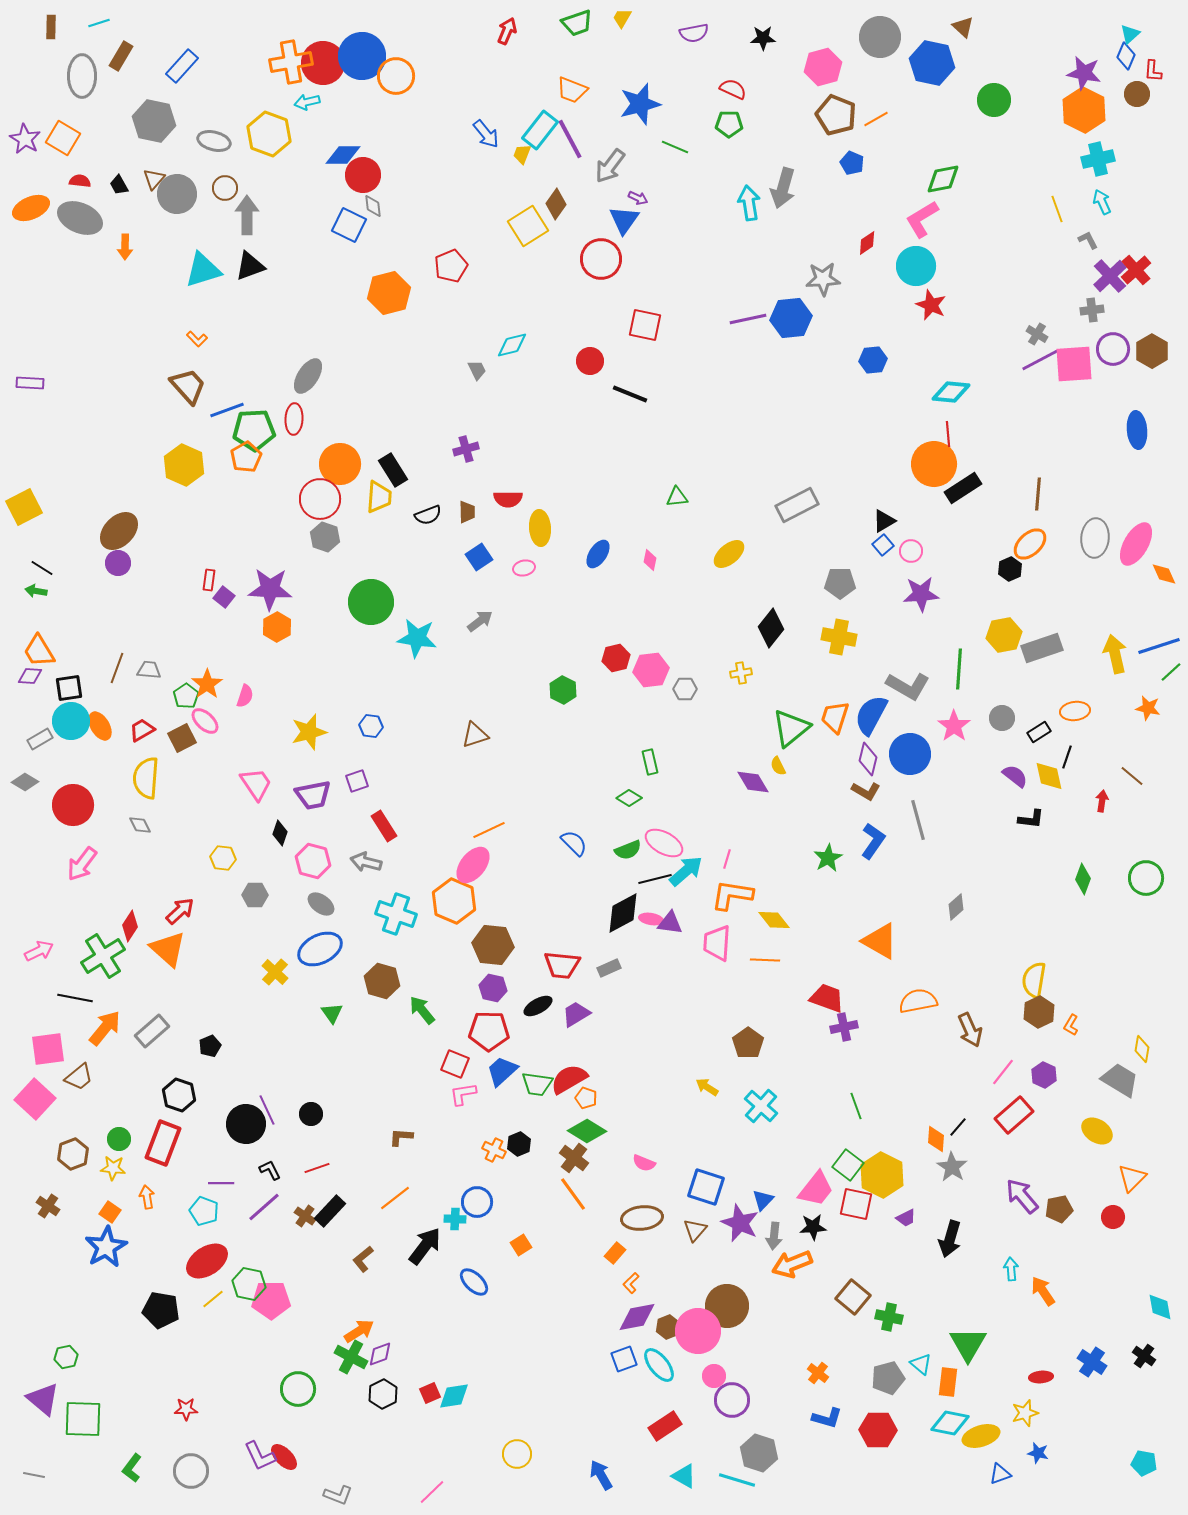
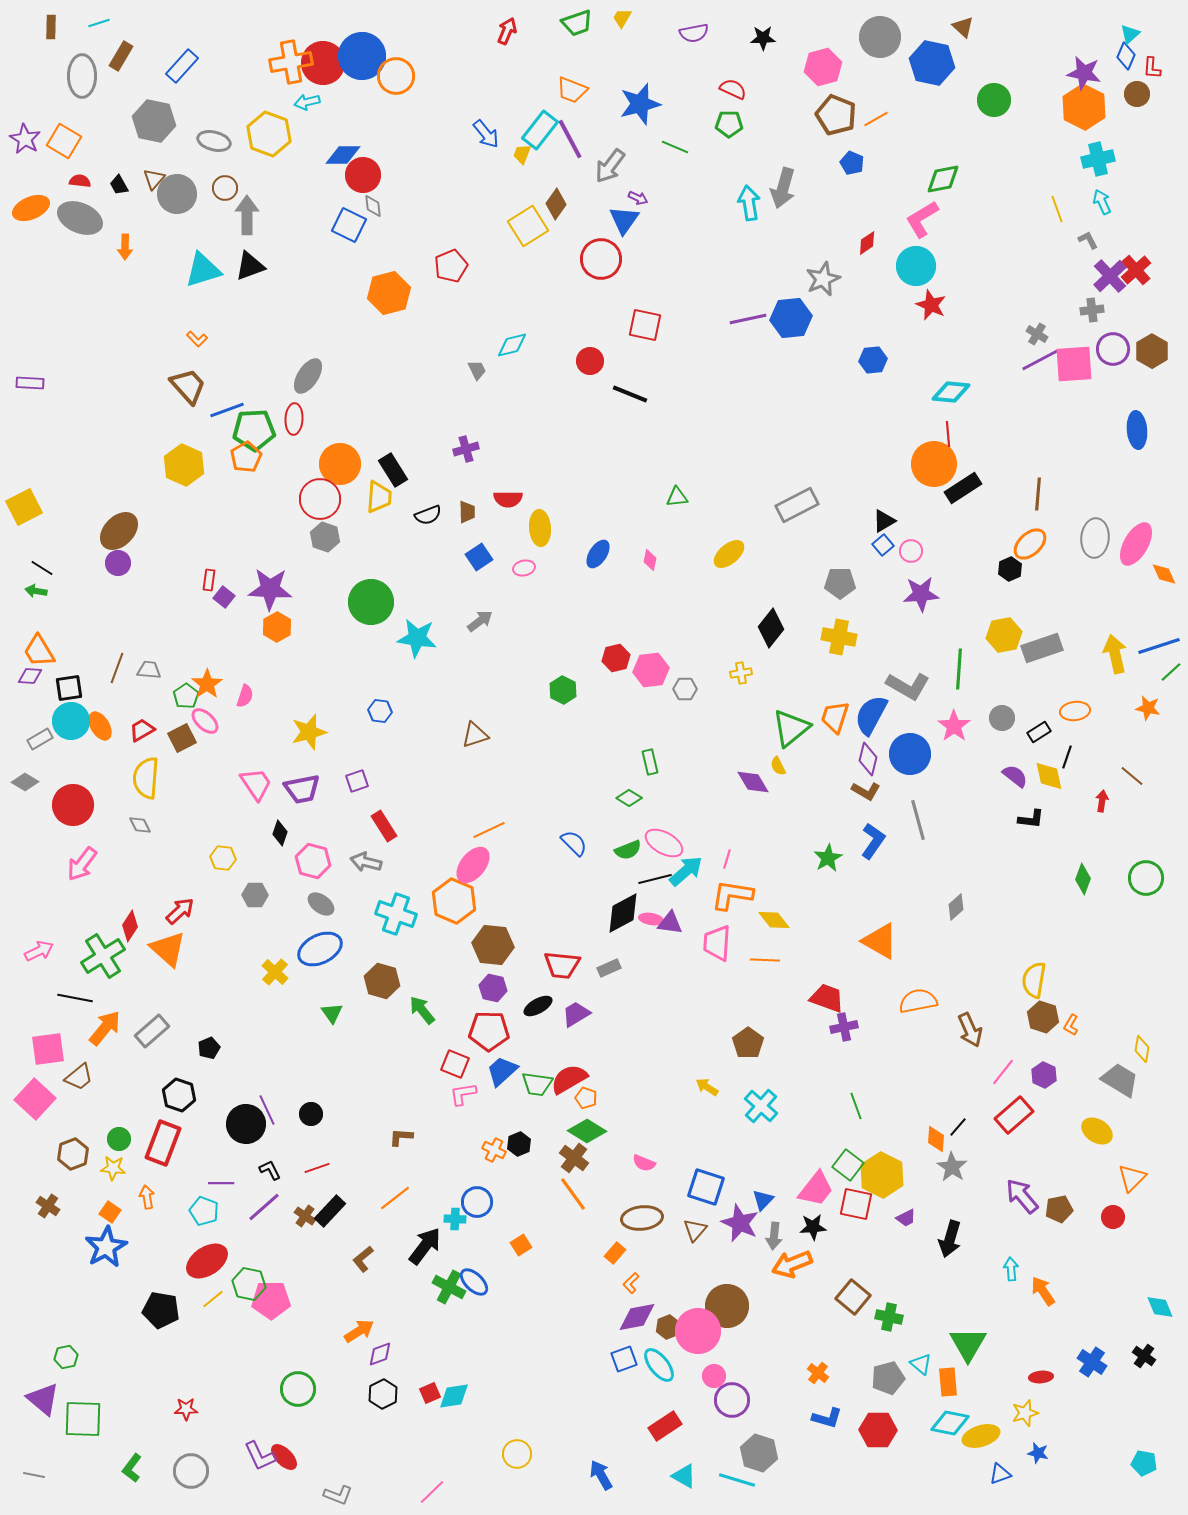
red L-shape at (1153, 71): moved 1 px left, 3 px up
orange hexagon at (1084, 110): moved 3 px up
orange square at (63, 138): moved 1 px right, 3 px down
gray star at (823, 279): rotated 20 degrees counterclockwise
blue hexagon at (371, 726): moved 9 px right, 15 px up
purple trapezoid at (313, 795): moved 11 px left, 6 px up
brown hexagon at (1039, 1012): moved 4 px right, 5 px down; rotated 16 degrees counterclockwise
black pentagon at (210, 1046): moved 1 px left, 2 px down
cyan diamond at (1160, 1307): rotated 12 degrees counterclockwise
green cross at (351, 1357): moved 98 px right, 70 px up
orange rectangle at (948, 1382): rotated 12 degrees counterclockwise
